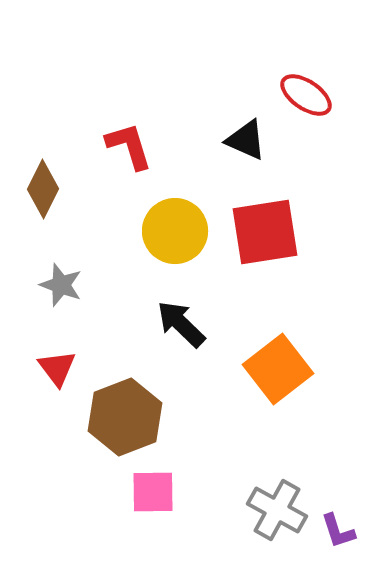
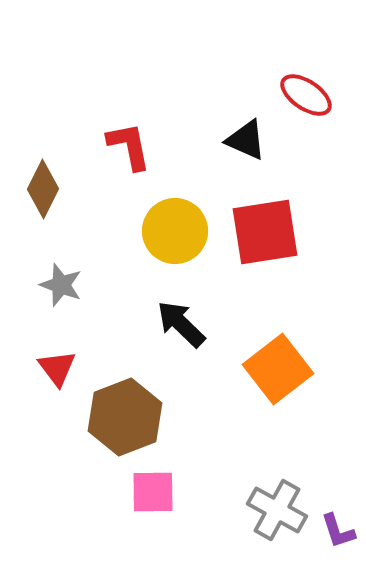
red L-shape: rotated 6 degrees clockwise
